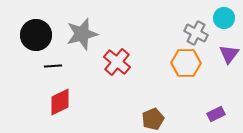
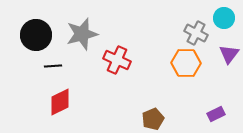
red cross: moved 2 px up; rotated 16 degrees counterclockwise
